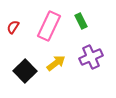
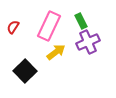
purple cross: moved 3 px left, 15 px up
yellow arrow: moved 11 px up
